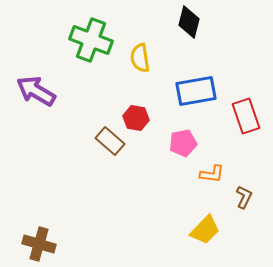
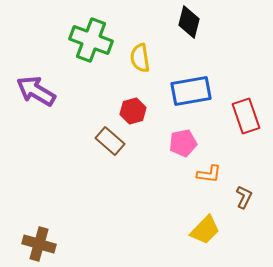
blue rectangle: moved 5 px left
red hexagon: moved 3 px left, 7 px up; rotated 25 degrees counterclockwise
orange L-shape: moved 3 px left
